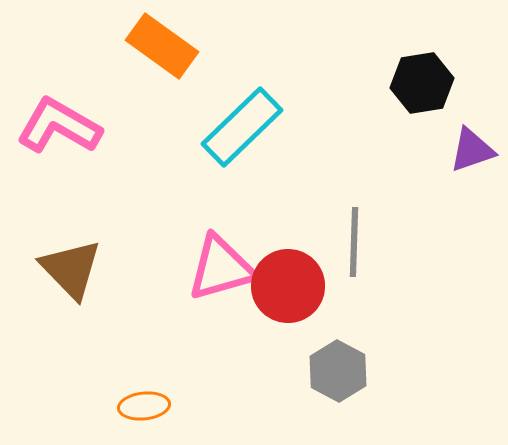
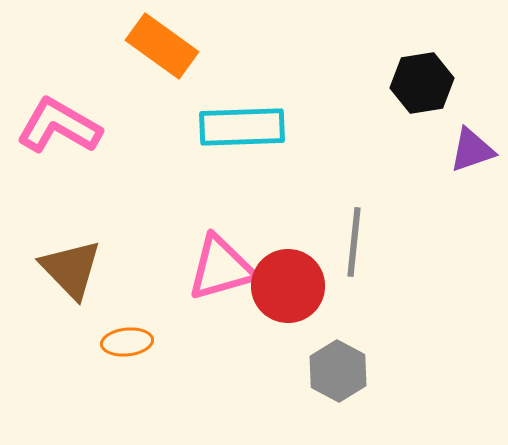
cyan rectangle: rotated 42 degrees clockwise
gray line: rotated 4 degrees clockwise
orange ellipse: moved 17 px left, 64 px up
